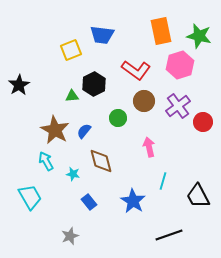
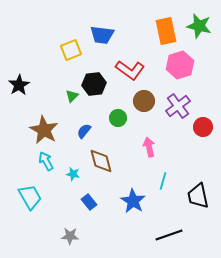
orange rectangle: moved 5 px right
green star: moved 10 px up
red L-shape: moved 6 px left
black hexagon: rotated 20 degrees clockwise
green triangle: rotated 40 degrees counterclockwise
red circle: moved 5 px down
brown star: moved 11 px left
black trapezoid: rotated 16 degrees clockwise
gray star: rotated 24 degrees clockwise
